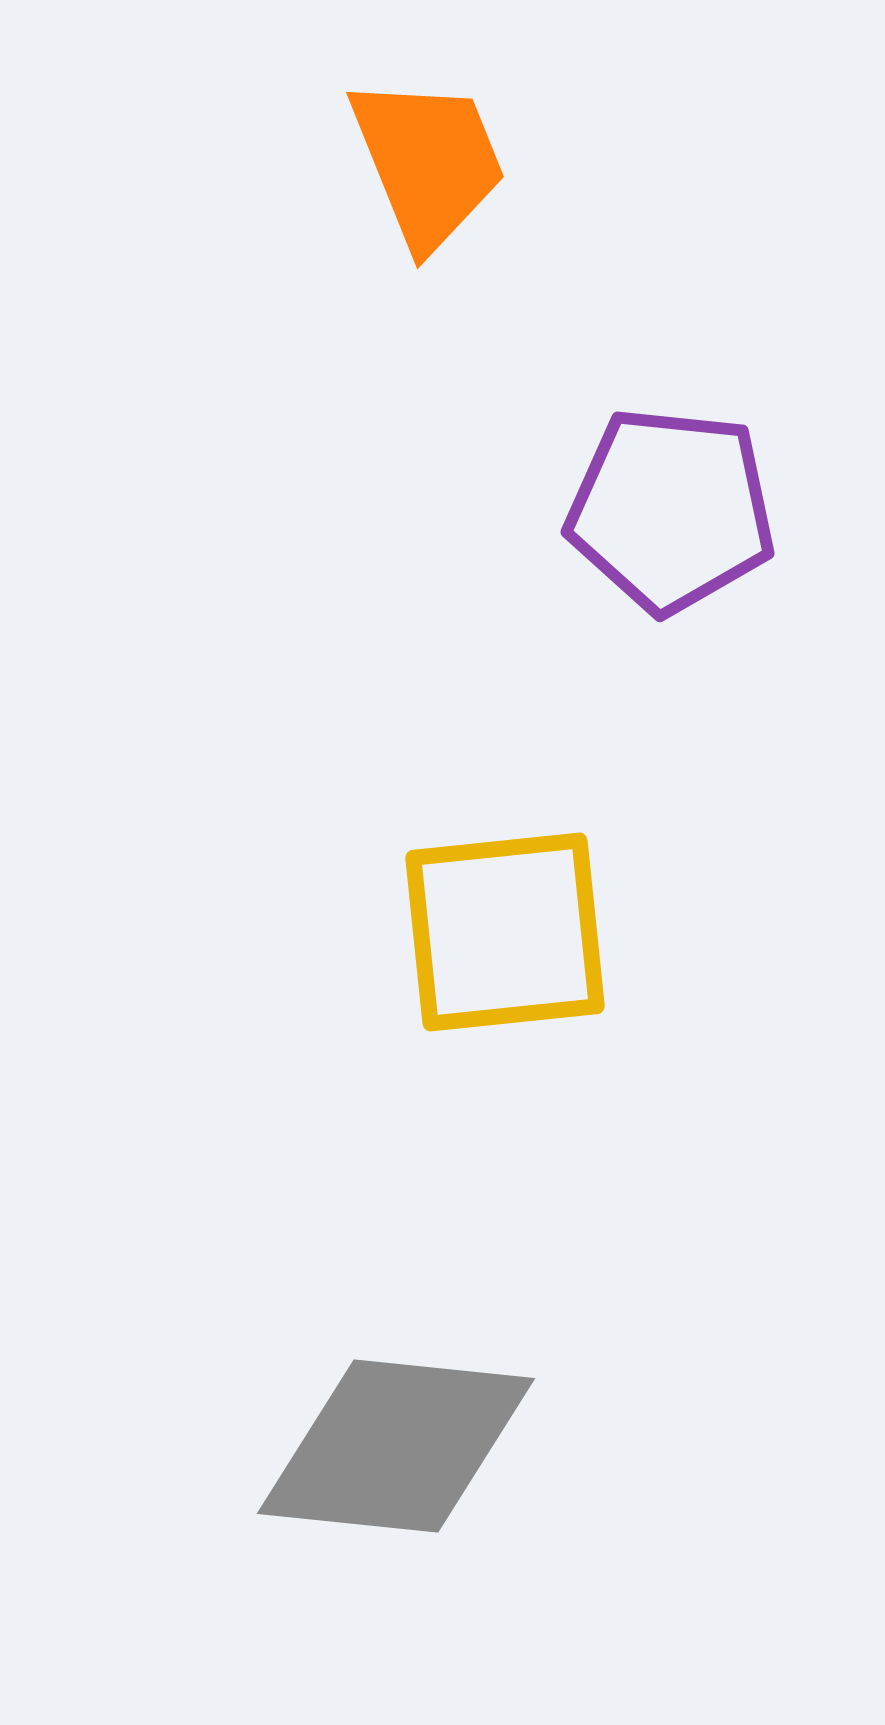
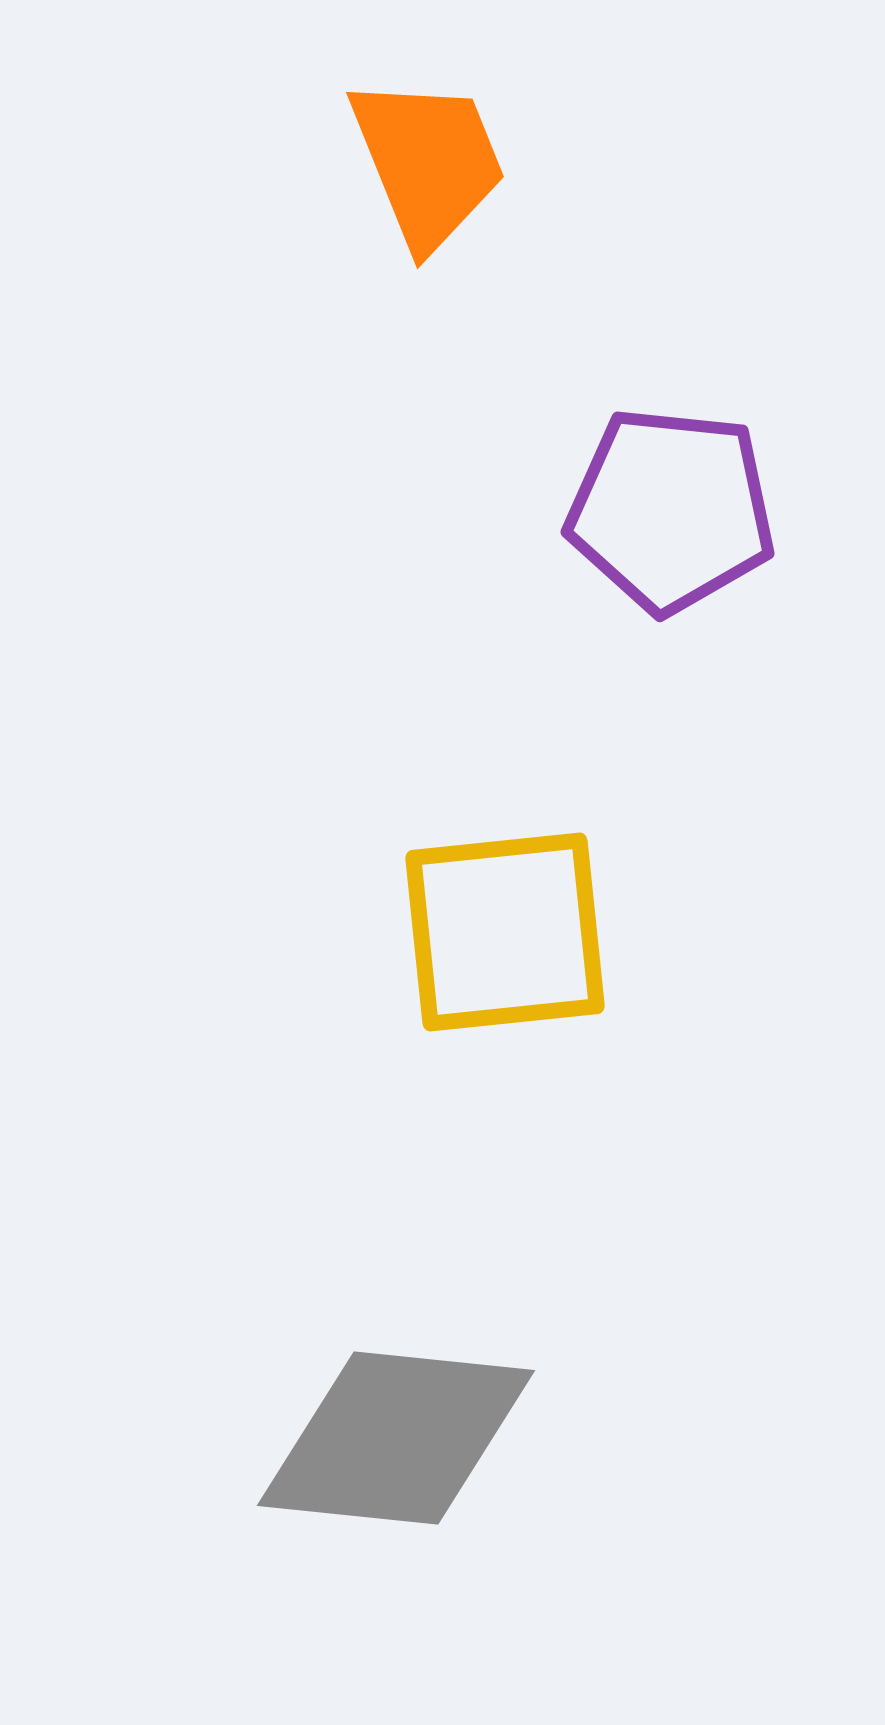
gray diamond: moved 8 px up
